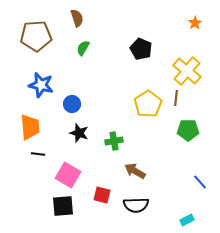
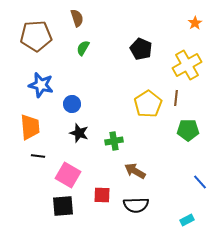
yellow cross: moved 6 px up; rotated 20 degrees clockwise
black line: moved 2 px down
red square: rotated 12 degrees counterclockwise
